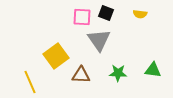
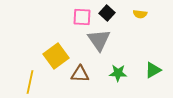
black square: moved 1 px right; rotated 21 degrees clockwise
green triangle: rotated 36 degrees counterclockwise
brown triangle: moved 1 px left, 1 px up
yellow line: rotated 35 degrees clockwise
